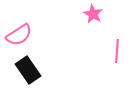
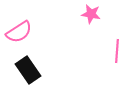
pink star: moved 2 px left; rotated 18 degrees counterclockwise
pink semicircle: moved 3 px up
